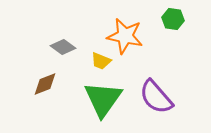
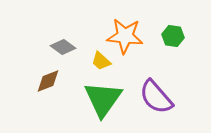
green hexagon: moved 17 px down
orange star: rotated 6 degrees counterclockwise
yellow trapezoid: rotated 20 degrees clockwise
brown diamond: moved 3 px right, 3 px up
